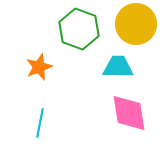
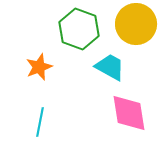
cyan trapezoid: moved 8 px left; rotated 28 degrees clockwise
cyan line: moved 1 px up
